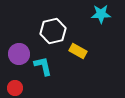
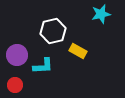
cyan star: rotated 12 degrees counterclockwise
purple circle: moved 2 px left, 1 px down
cyan L-shape: rotated 100 degrees clockwise
red circle: moved 3 px up
